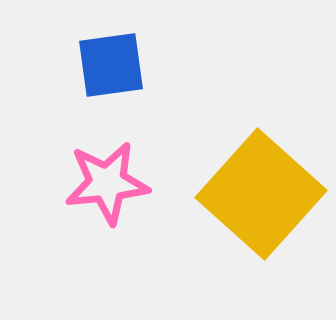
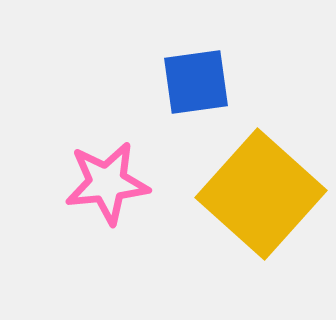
blue square: moved 85 px right, 17 px down
